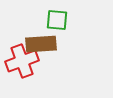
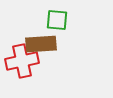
red cross: rotated 8 degrees clockwise
